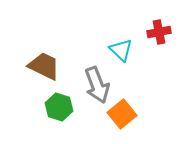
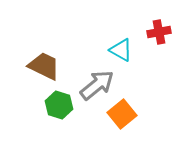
cyan triangle: rotated 15 degrees counterclockwise
gray arrow: rotated 108 degrees counterclockwise
green hexagon: moved 2 px up
